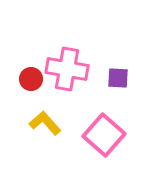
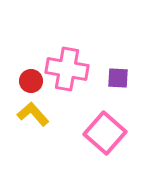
red circle: moved 2 px down
yellow L-shape: moved 12 px left, 9 px up
pink square: moved 1 px right, 2 px up
